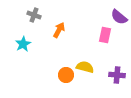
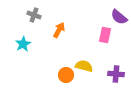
yellow semicircle: moved 1 px left, 1 px up
purple cross: moved 1 px left, 1 px up
